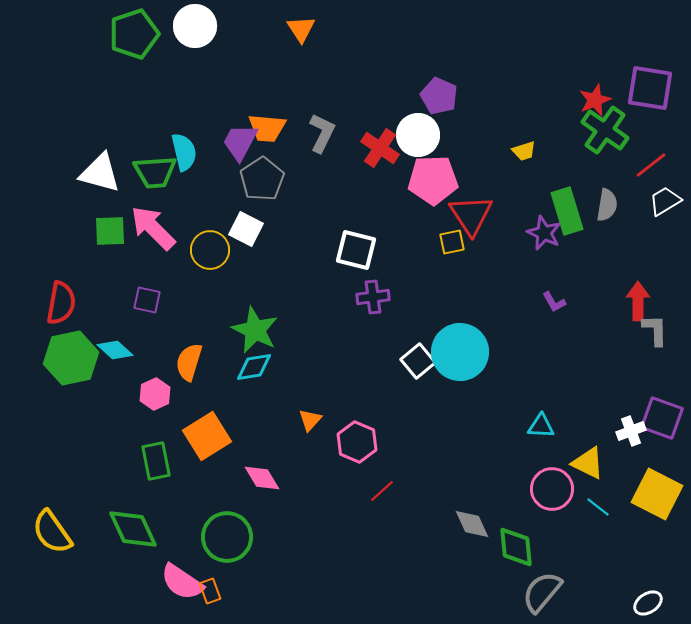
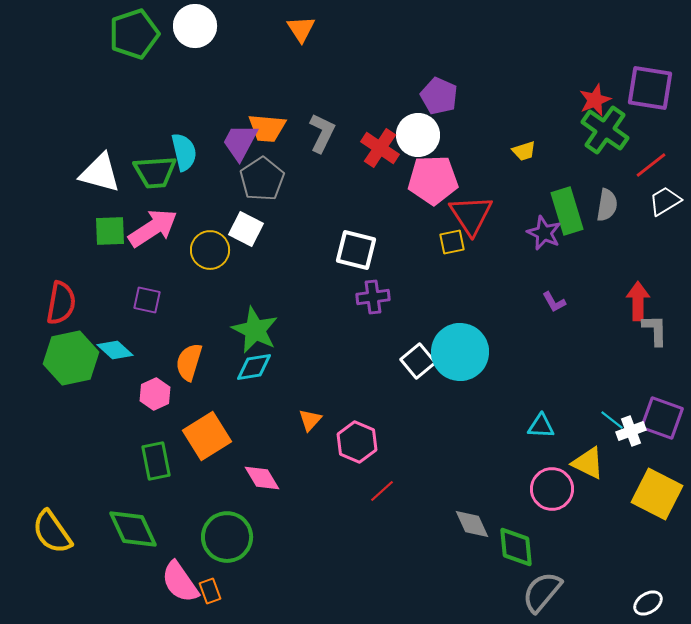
pink arrow at (153, 228): rotated 102 degrees clockwise
cyan line at (598, 507): moved 14 px right, 87 px up
pink semicircle at (182, 582): moved 2 px left; rotated 21 degrees clockwise
